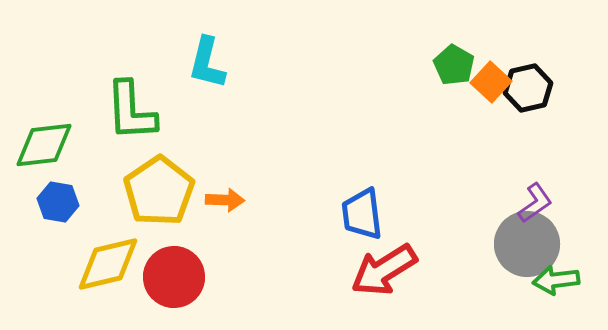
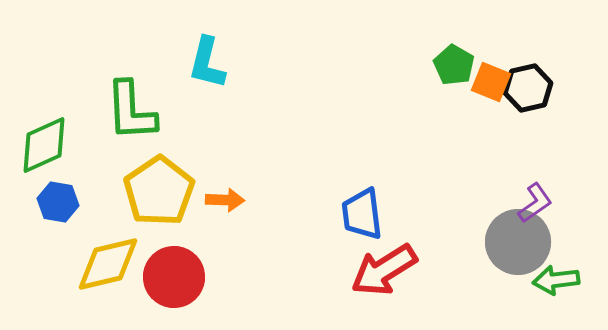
orange square: rotated 21 degrees counterclockwise
green diamond: rotated 18 degrees counterclockwise
gray circle: moved 9 px left, 2 px up
